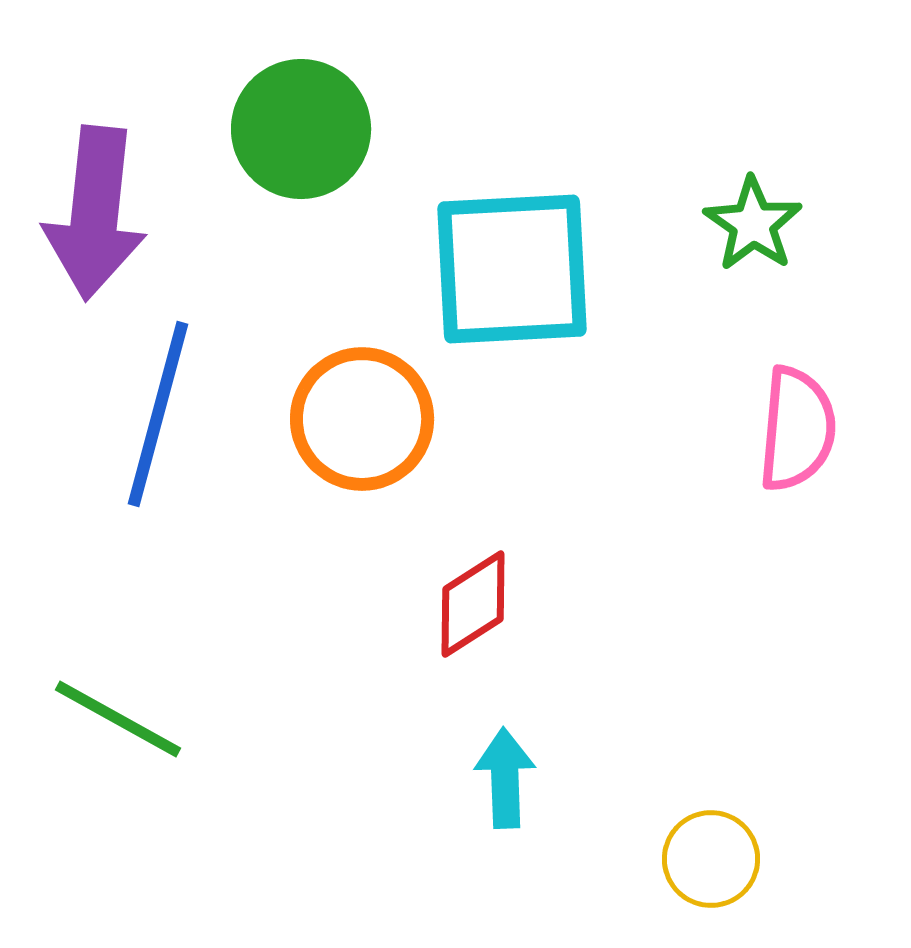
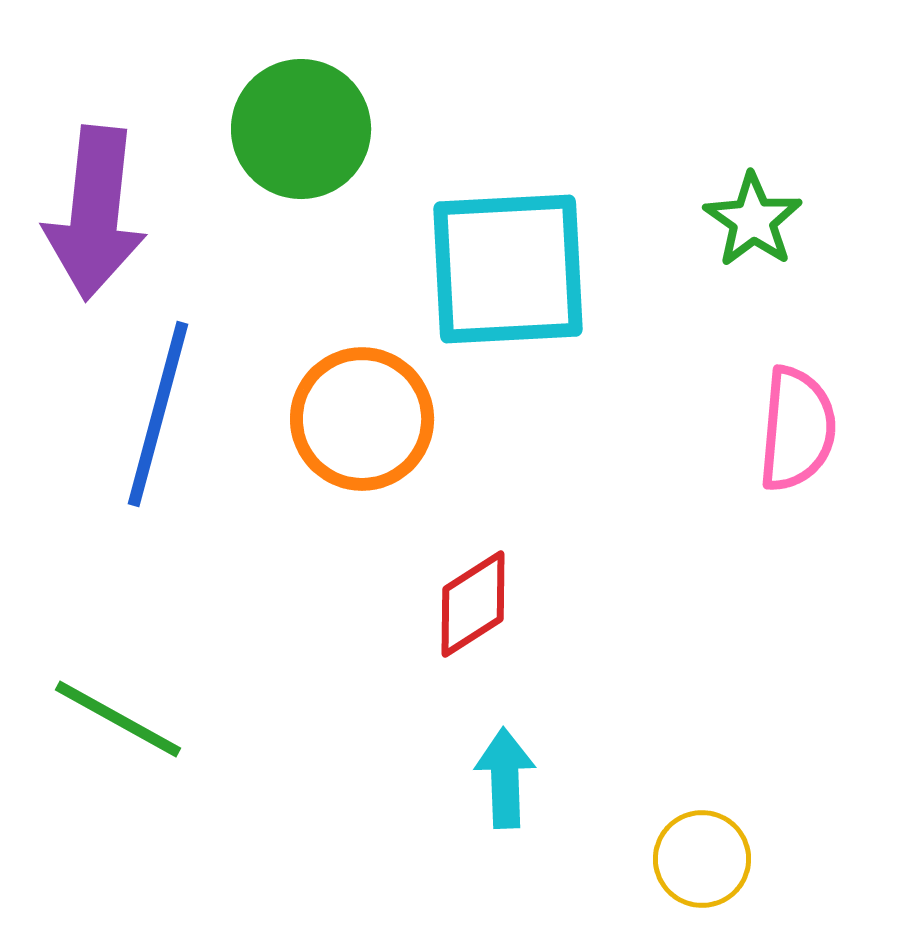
green star: moved 4 px up
cyan square: moved 4 px left
yellow circle: moved 9 px left
